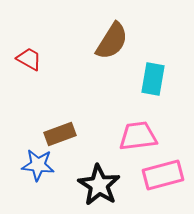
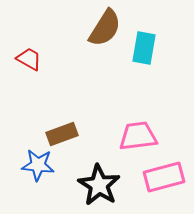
brown semicircle: moved 7 px left, 13 px up
cyan rectangle: moved 9 px left, 31 px up
brown rectangle: moved 2 px right
pink rectangle: moved 1 px right, 2 px down
